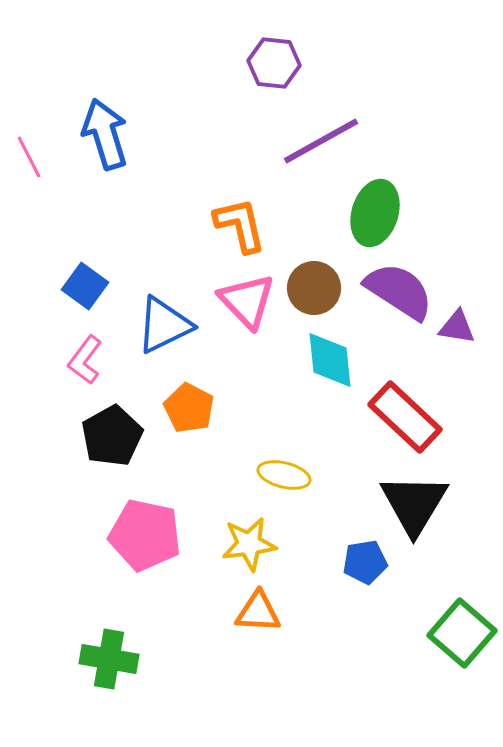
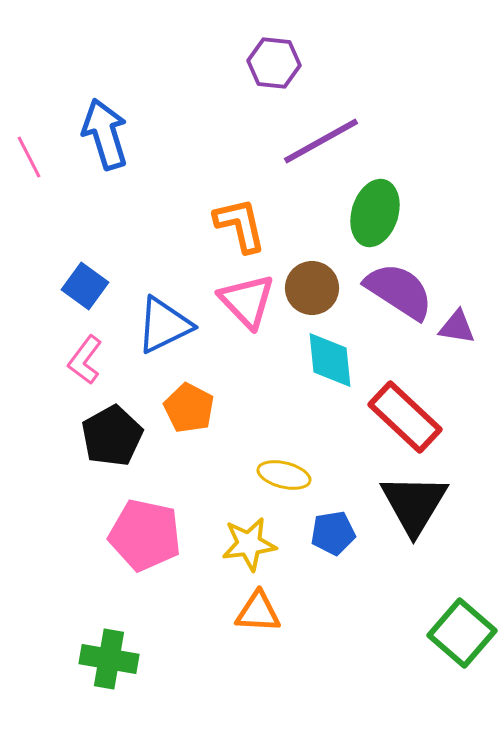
brown circle: moved 2 px left
blue pentagon: moved 32 px left, 29 px up
